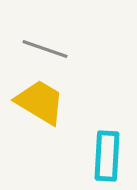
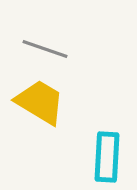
cyan rectangle: moved 1 px down
